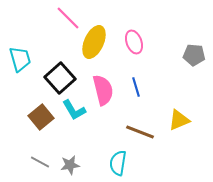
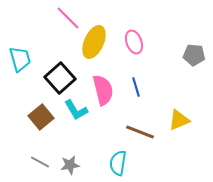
cyan L-shape: moved 2 px right
